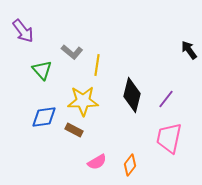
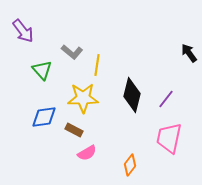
black arrow: moved 3 px down
yellow star: moved 3 px up
pink semicircle: moved 10 px left, 9 px up
